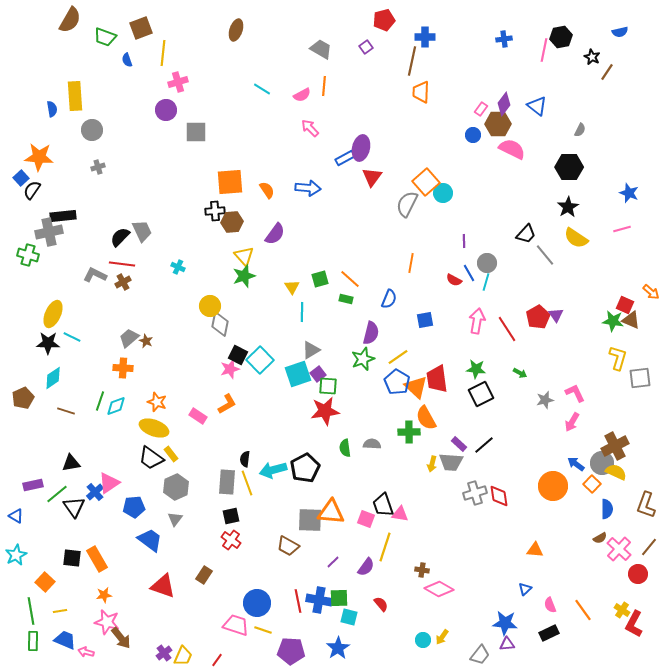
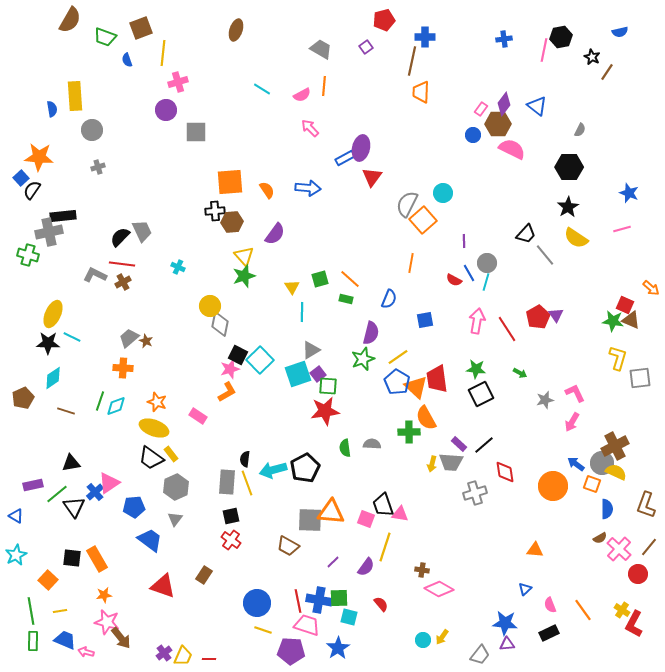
orange square at (426, 182): moved 3 px left, 38 px down
orange arrow at (651, 292): moved 4 px up
orange L-shape at (227, 404): moved 12 px up
orange square at (592, 484): rotated 24 degrees counterclockwise
red diamond at (499, 496): moved 6 px right, 24 px up
orange square at (45, 582): moved 3 px right, 2 px up
pink trapezoid at (236, 625): moved 71 px right
red line at (217, 660): moved 8 px left, 1 px up; rotated 56 degrees clockwise
